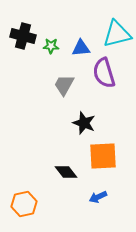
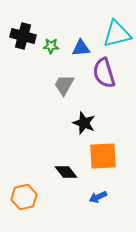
orange hexagon: moved 7 px up
